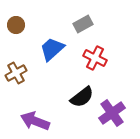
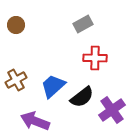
blue trapezoid: moved 1 px right, 37 px down
red cross: rotated 25 degrees counterclockwise
brown cross: moved 7 px down
purple cross: moved 3 px up
